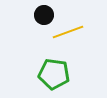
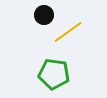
yellow line: rotated 16 degrees counterclockwise
